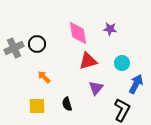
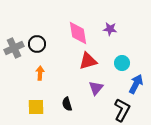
orange arrow: moved 4 px left, 4 px up; rotated 48 degrees clockwise
yellow square: moved 1 px left, 1 px down
